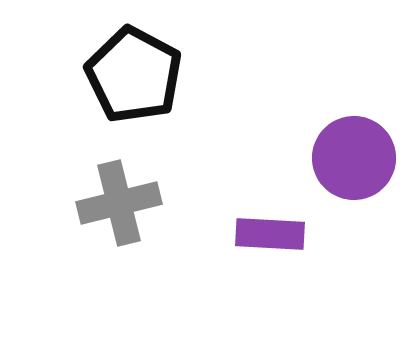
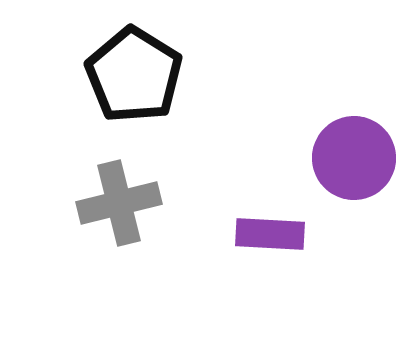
black pentagon: rotated 4 degrees clockwise
